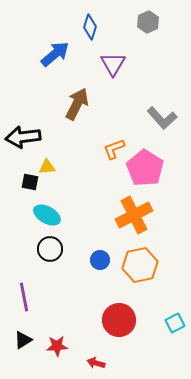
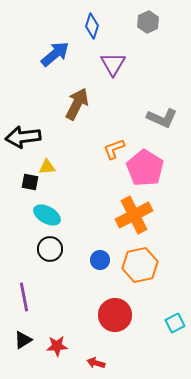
blue diamond: moved 2 px right, 1 px up
gray L-shape: rotated 24 degrees counterclockwise
red circle: moved 4 px left, 5 px up
